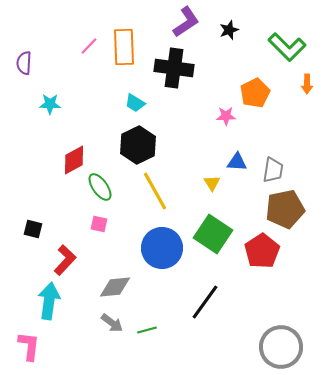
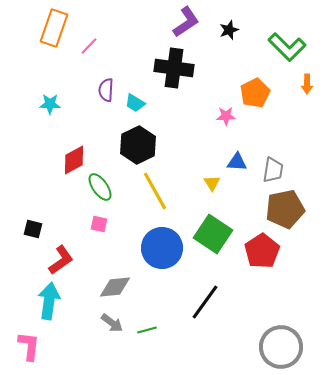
orange rectangle: moved 70 px left, 19 px up; rotated 21 degrees clockwise
purple semicircle: moved 82 px right, 27 px down
red L-shape: moved 4 px left; rotated 12 degrees clockwise
